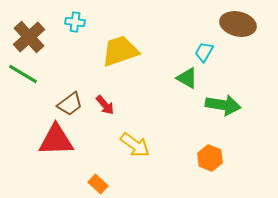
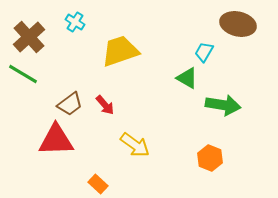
cyan cross: rotated 24 degrees clockwise
